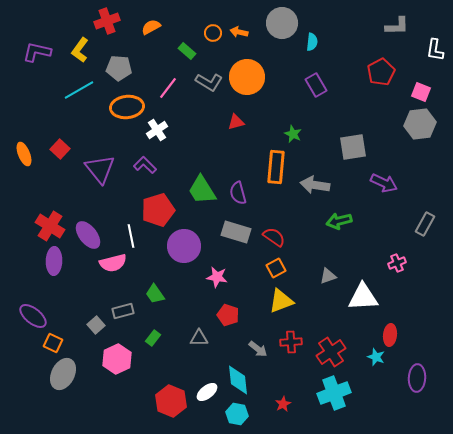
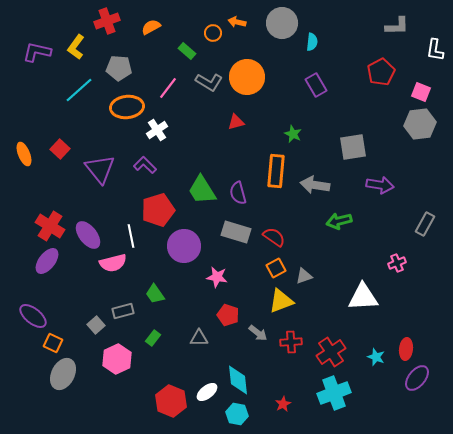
orange arrow at (239, 32): moved 2 px left, 10 px up
yellow L-shape at (80, 50): moved 4 px left, 3 px up
cyan line at (79, 90): rotated 12 degrees counterclockwise
orange rectangle at (276, 167): moved 4 px down
purple arrow at (384, 183): moved 4 px left, 2 px down; rotated 16 degrees counterclockwise
purple ellipse at (54, 261): moved 7 px left; rotated 36 degrees clockwise
gray triangle at (328, 276): moved 24 px left
red ellipse at (390, 335): moved 16 px right, 14 px down
gray arrow at (258, 349): moved 16 px up
purple ellipse at (417, 378): rotated 36 degrees clockwise
